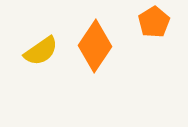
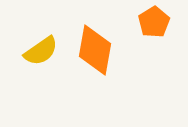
orange diamond: moved 4 px down; rotated 24 degrees counterclockwise
